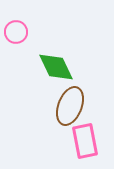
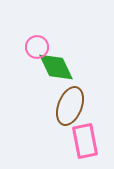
pink circle: moved 21 px right, 15 px down
